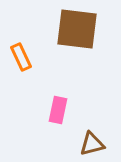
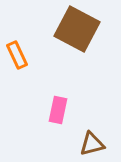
brown square: rotated 21 degrees clockwise
orange rectangle: moved 4 px left, 2 px up
